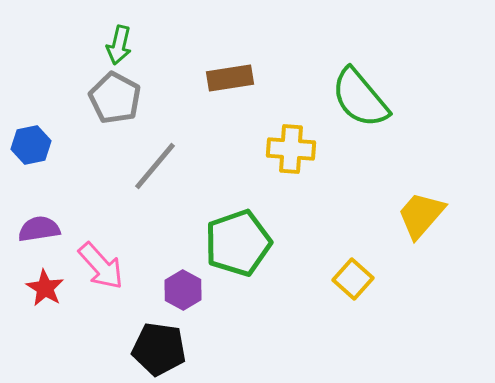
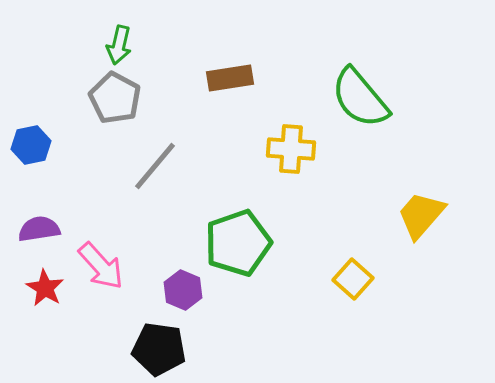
purple hexagon: rotated 6 degrees counterclockwise
